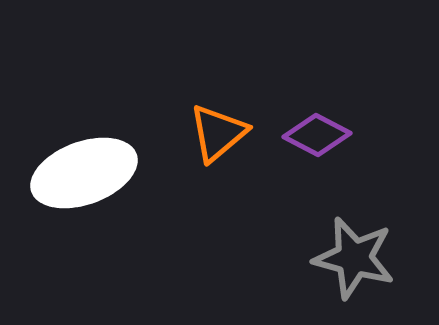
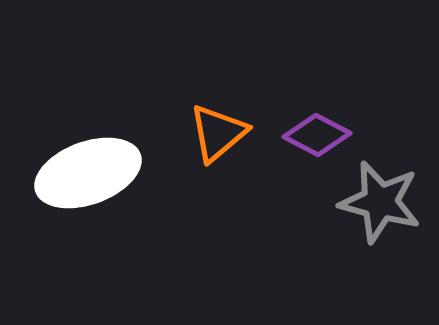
white ellipse: moved 4 px right
gray star: moved 26 px right, 56 px up
